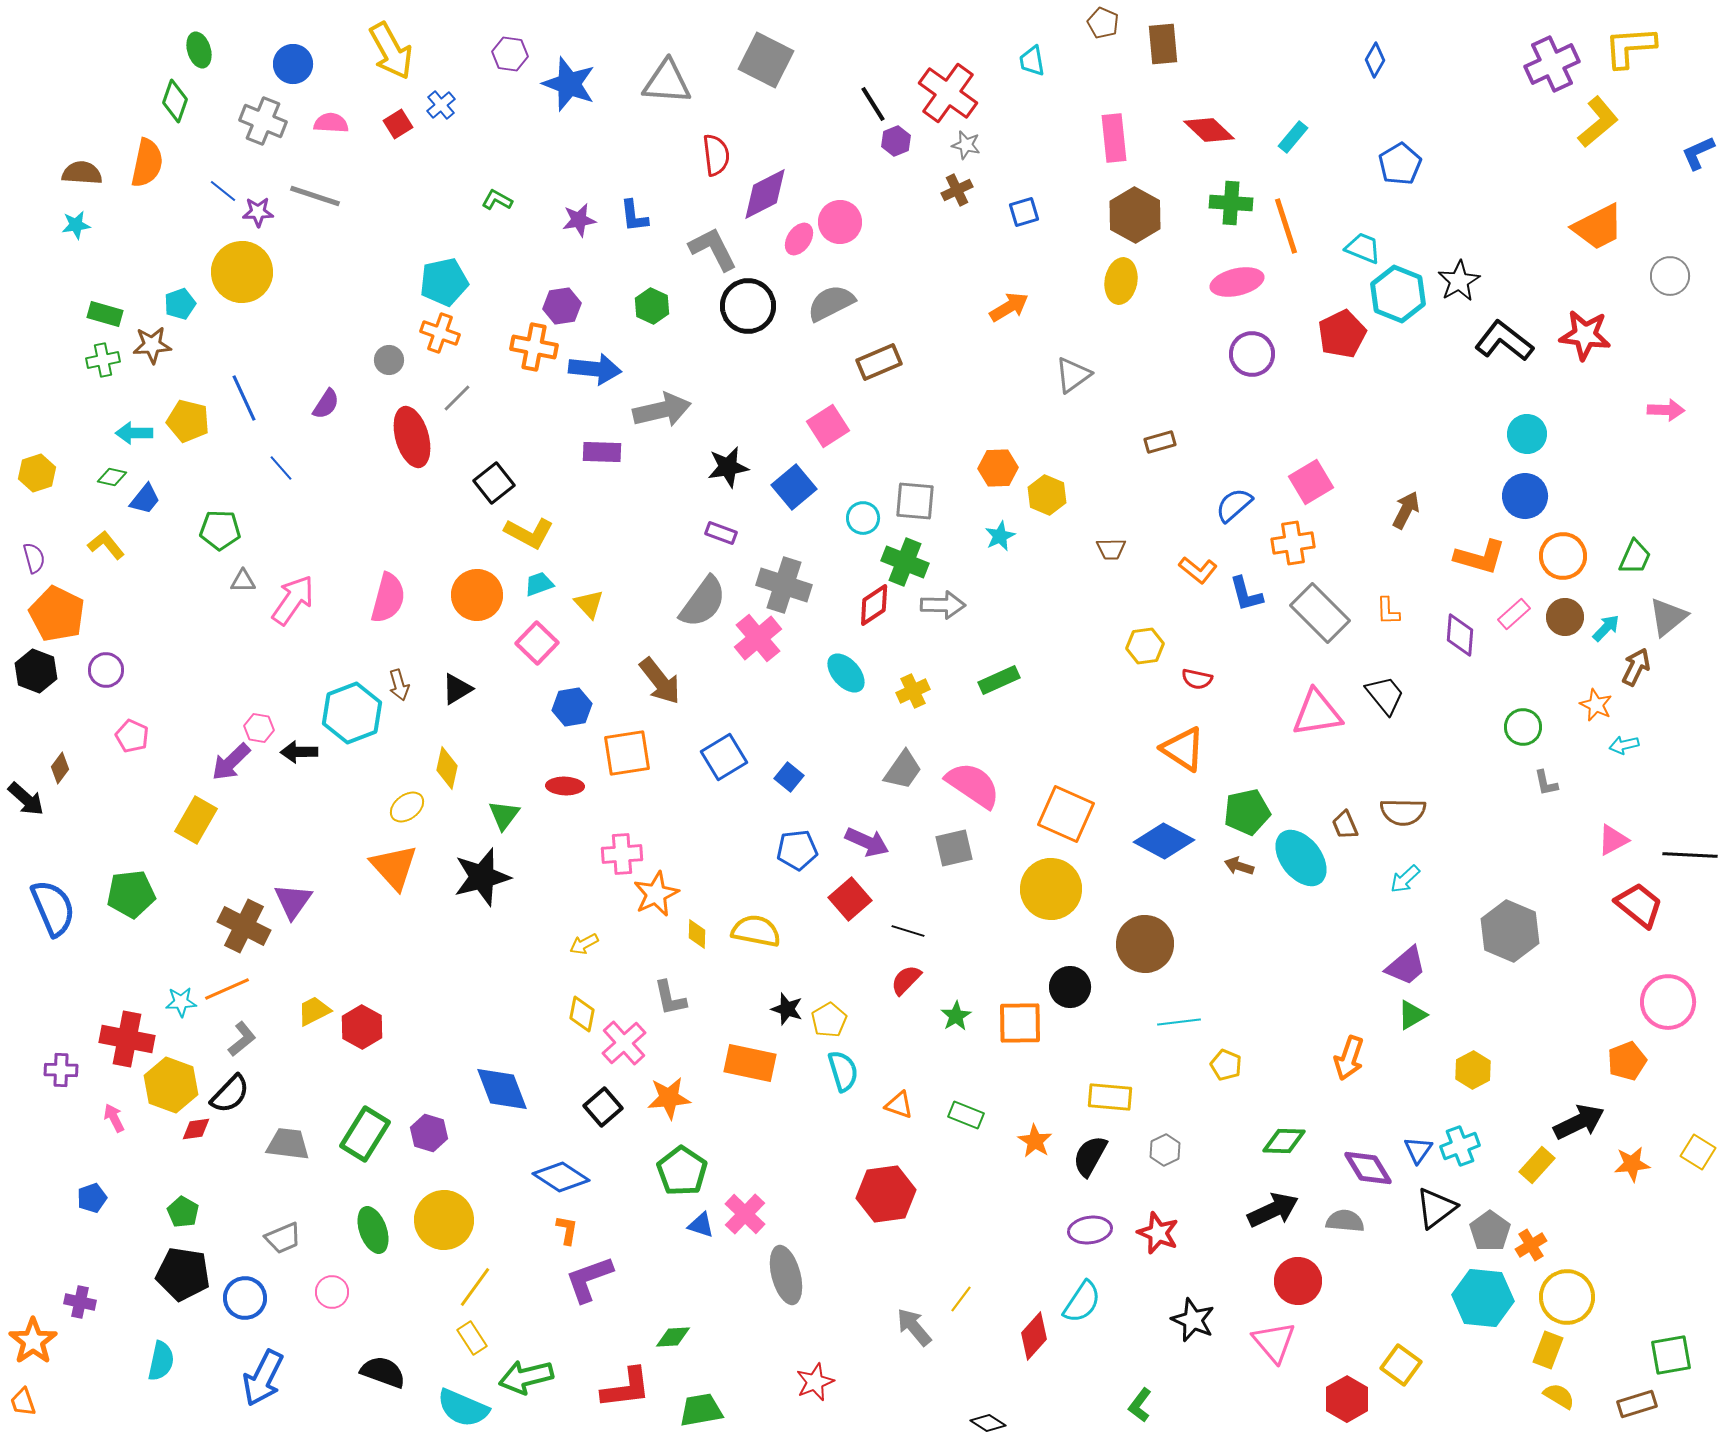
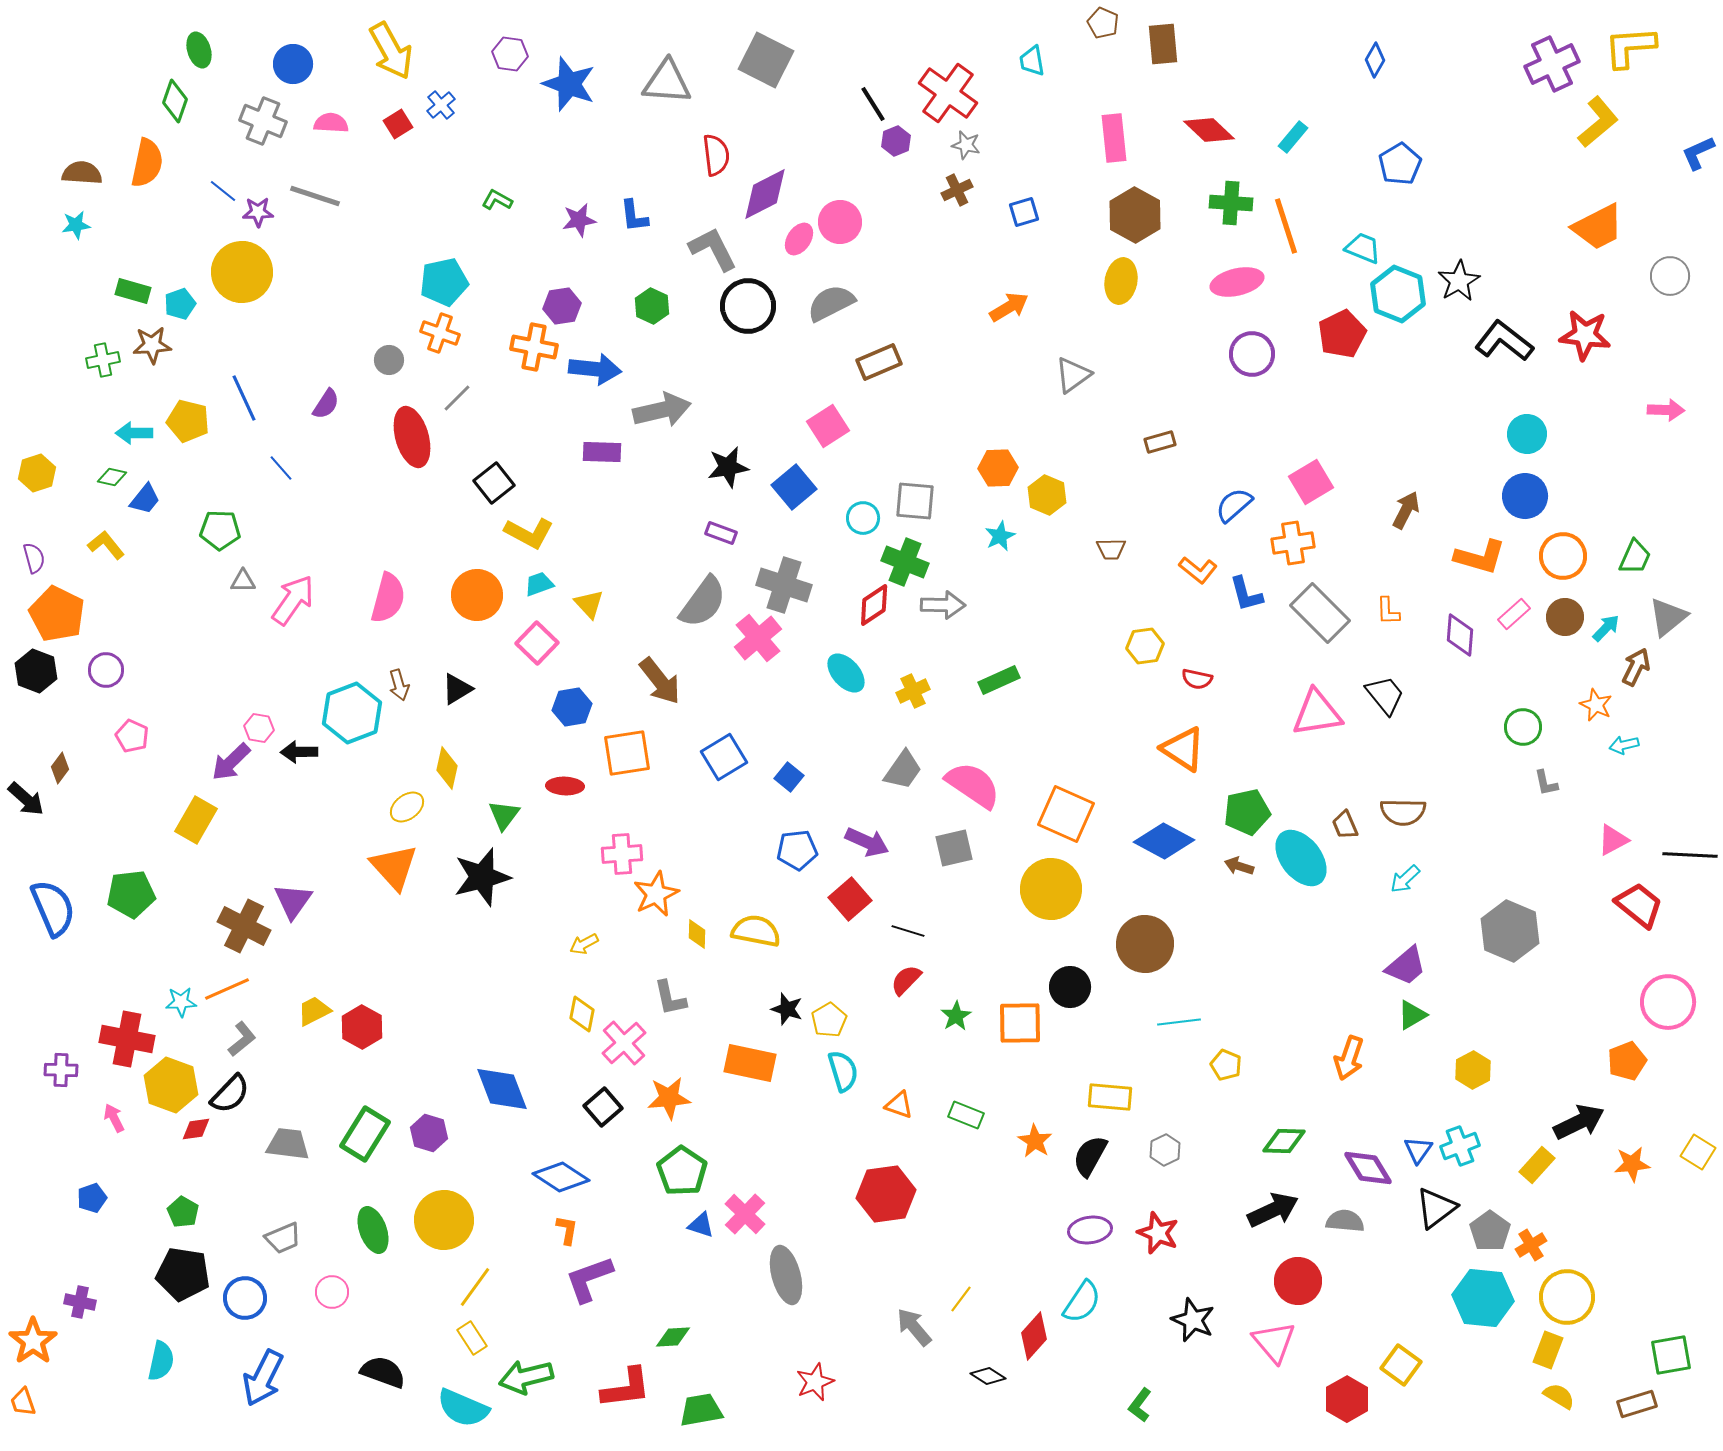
green rectangle at (105, 314): moved 28 px right, 23 px up
black diamond at (988, 1423): moved 47 px up
